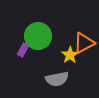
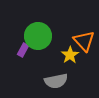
orange triangle: moved 2 px up; rotated 45 degrees counterclockwise
gray semicircle: moved 1 px left, 2 px down
